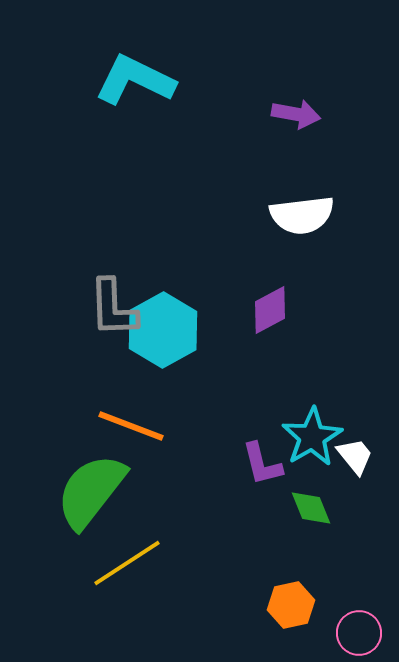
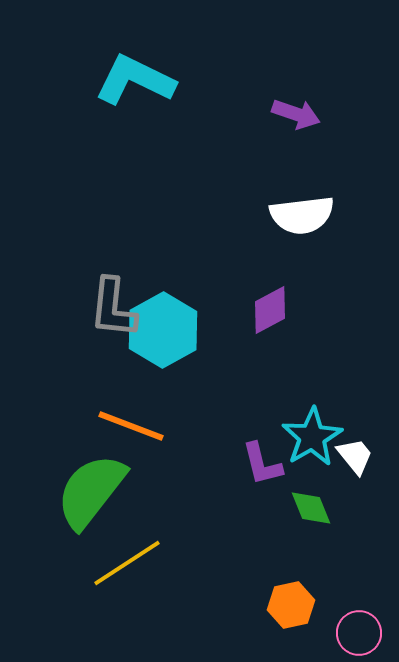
purple arrow: rotated 9 degrees clockwise
gray L-shape: rotated 8 degrees clockwise
